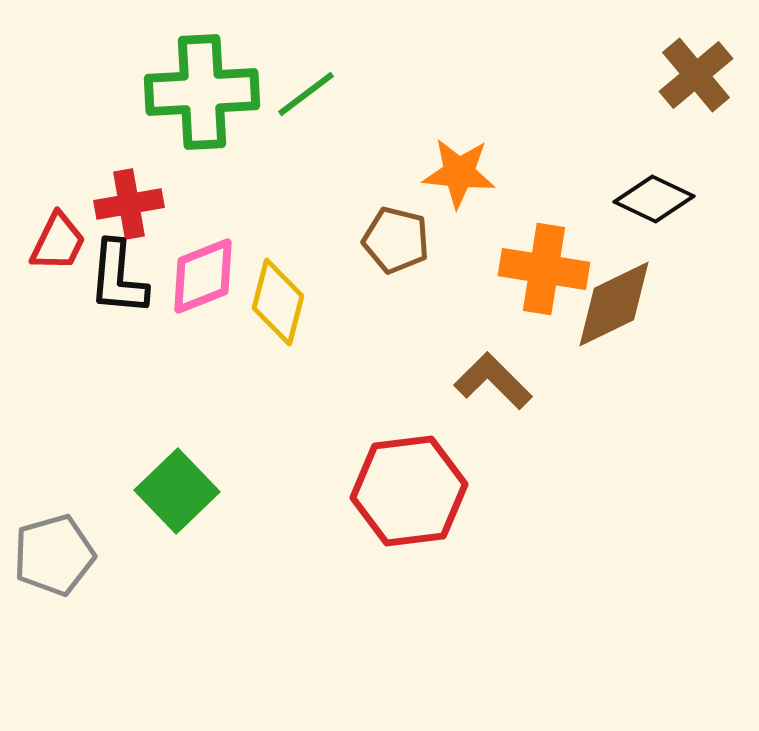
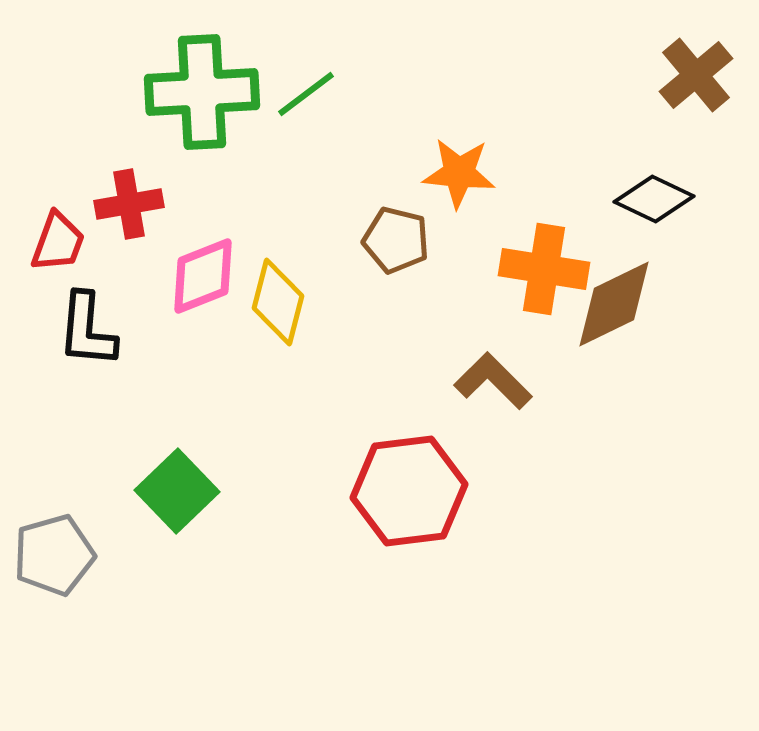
red trapezoid: rotated 6 degrees counterclockwise
black L-shape: moved 31 px left, 52 px down
